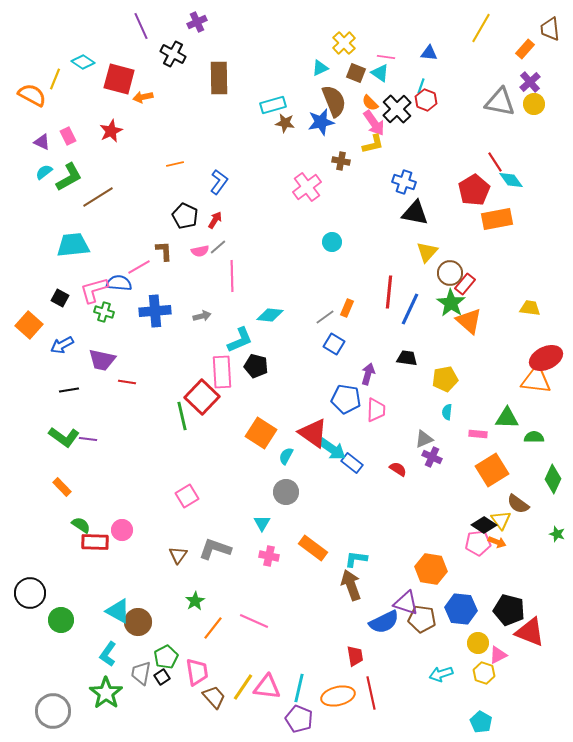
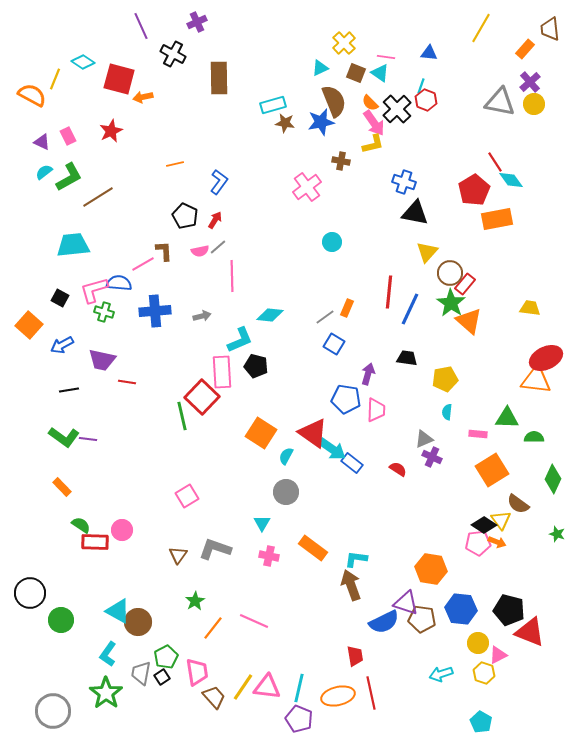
pink line at (139, 267): moved 4 px right, 3 px up
